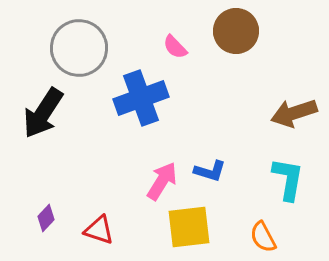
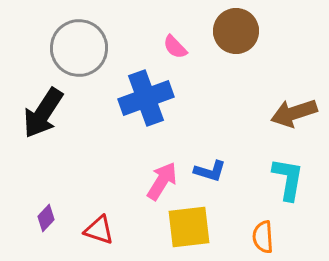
blue cross: moved 5 px right
orange semicircle: rotated 24 degrees clockwise
